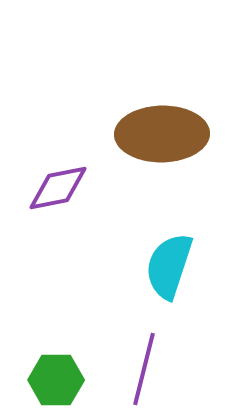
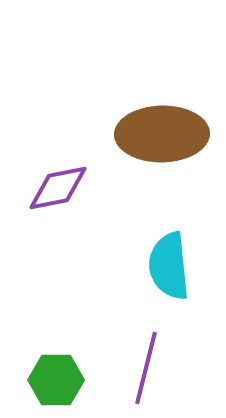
cyan semicircle: rotated 24 degrees counterclockwise
purple line: moved 2 px right, 1 px up
